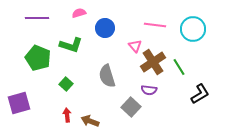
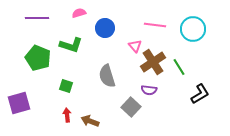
green square: moved 2 px down; rotated 24 degrees counterclockwise
